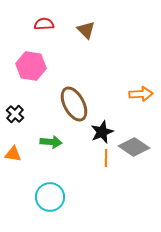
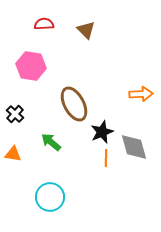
green arrow: rotated 145 degrees counterclockwise
gray diamond: rotated 40 degrees clockwise
